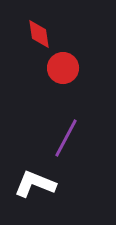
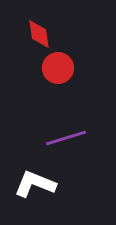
red circle: moved 5 px left
purple line: rotated 45 degrees clockwise
